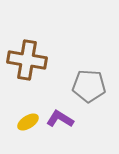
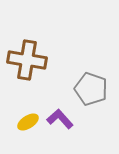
gray pentagon: moved 2 px right, 3 px down; rotated 16 degrees clockwise
purple L-shape: rotated 16 degrees clockwise
